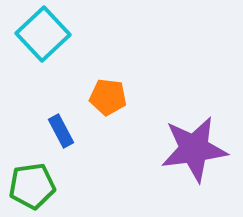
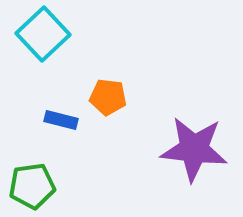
blue rectangle: moved 11 px up; rotated 48 degrees counterclockwise
purple star: rotated 14 degrees clockwise
